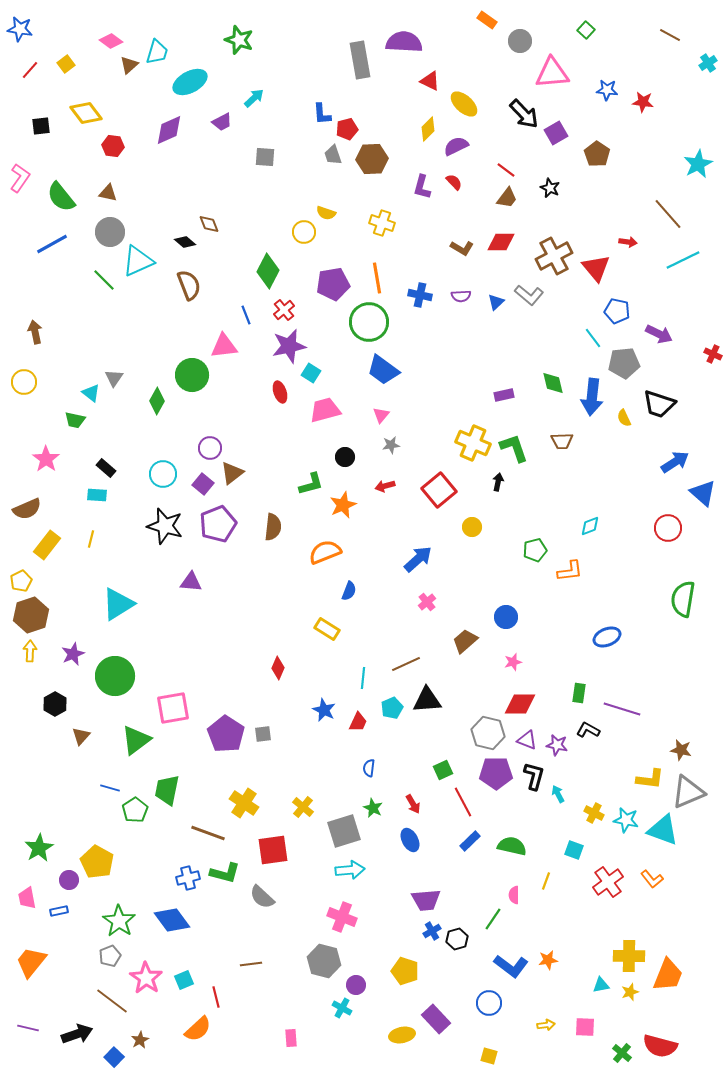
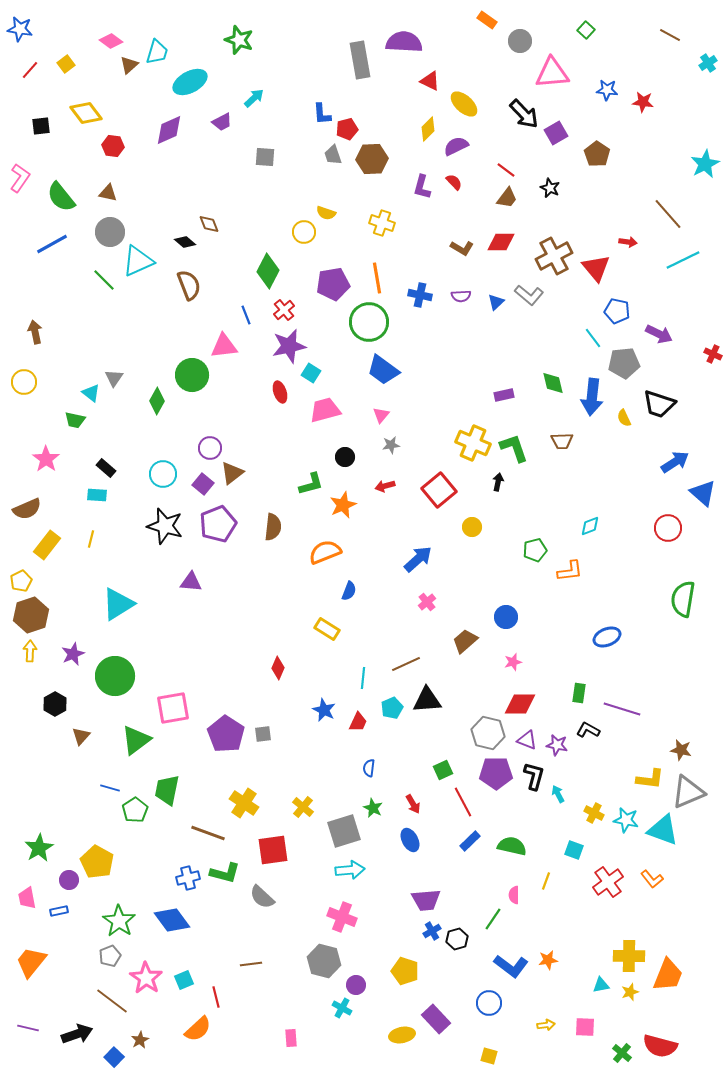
cyan star at (698, 164): moved 7 px right
